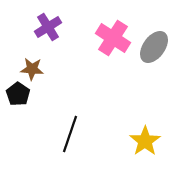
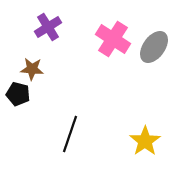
pink cross: moved 1 px down
black pentagon: rotated 20 degrees counterclockwise
